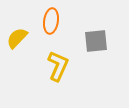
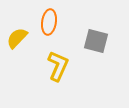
orange ellipse: moved 2 px left, 1 px down
gray square: rotated 20 degrees clockwise
